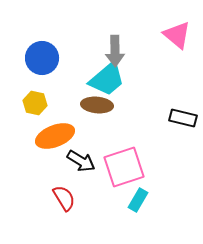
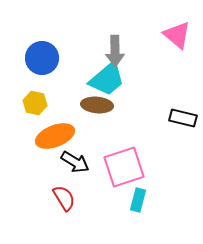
black arrow: moved 6 px left, 1 px down
cyan rectangle: rotated 15 degrees counterclockwise
